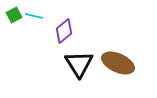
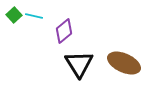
green square: rotated 14 degrees counterclockwise
brown ellipse: moved 6 px right
